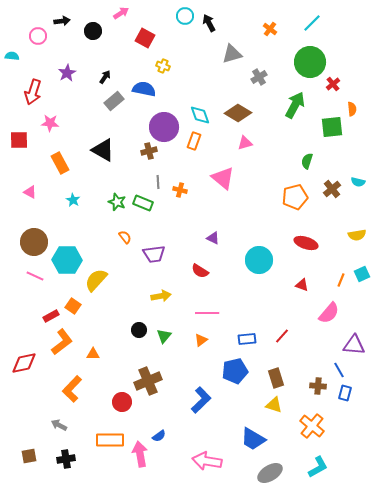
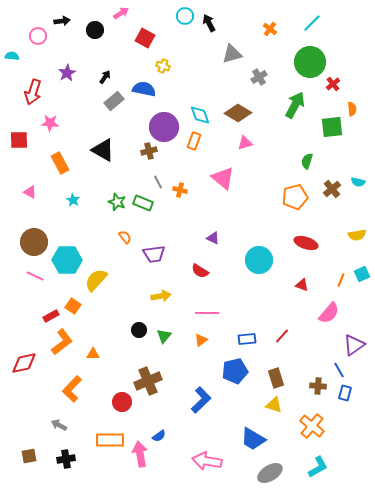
black circle at (93, 31): moved 2 px right, 1 px up
gray line at (158, 182): rotated 24 degrees counterclockwise
purple triangle at (354, 345): rotated 40 degrees counterclockwise
